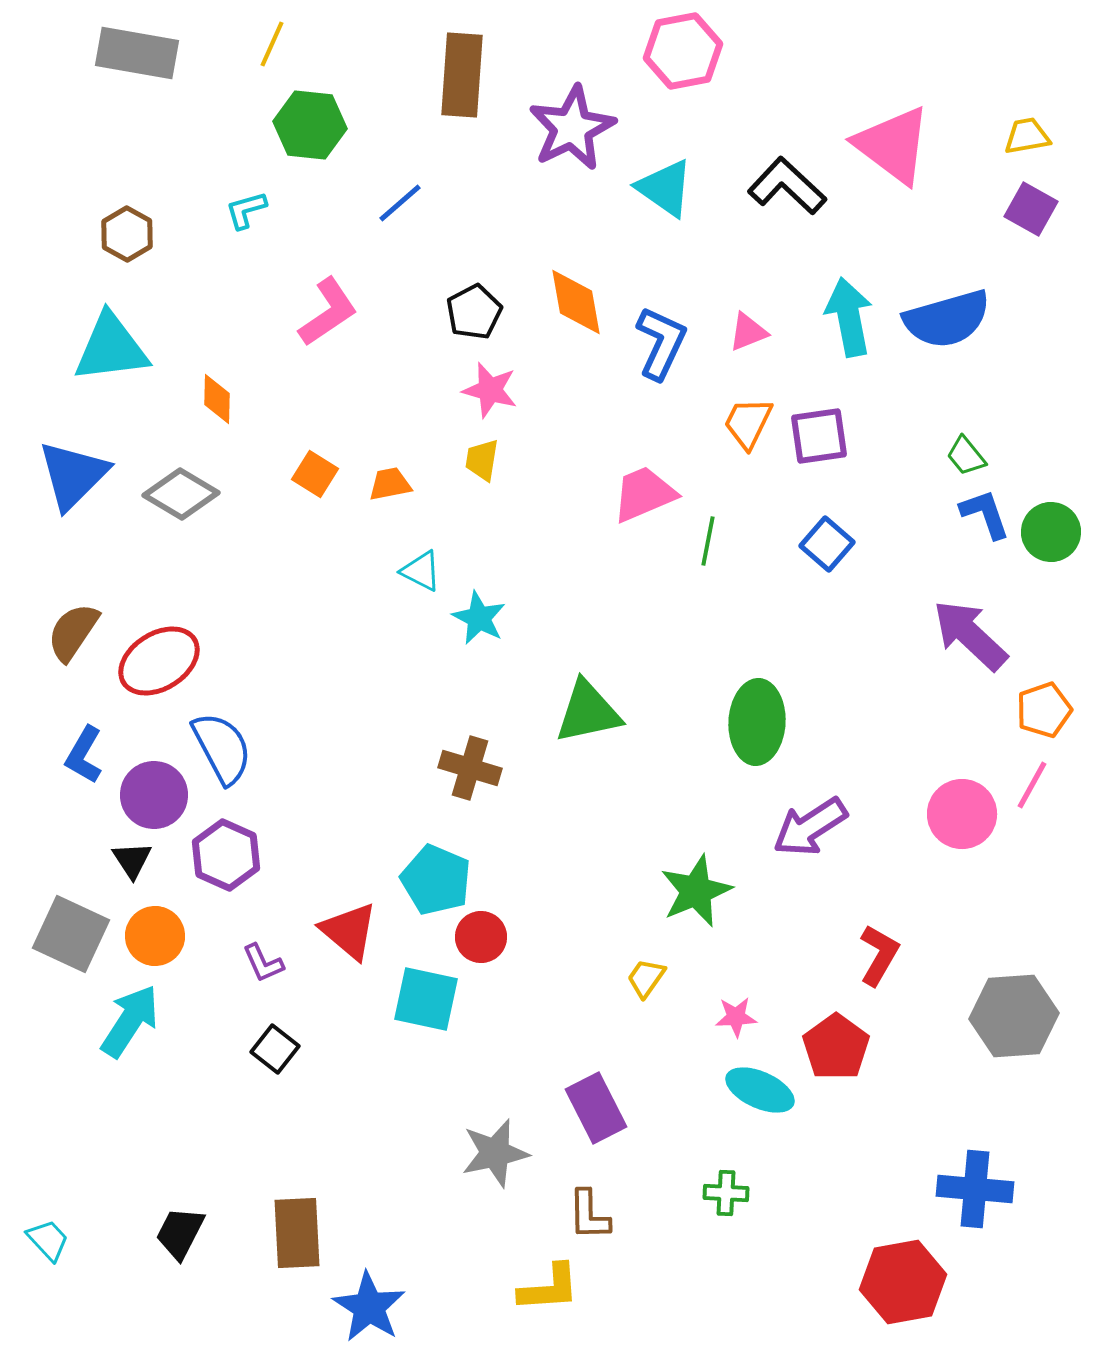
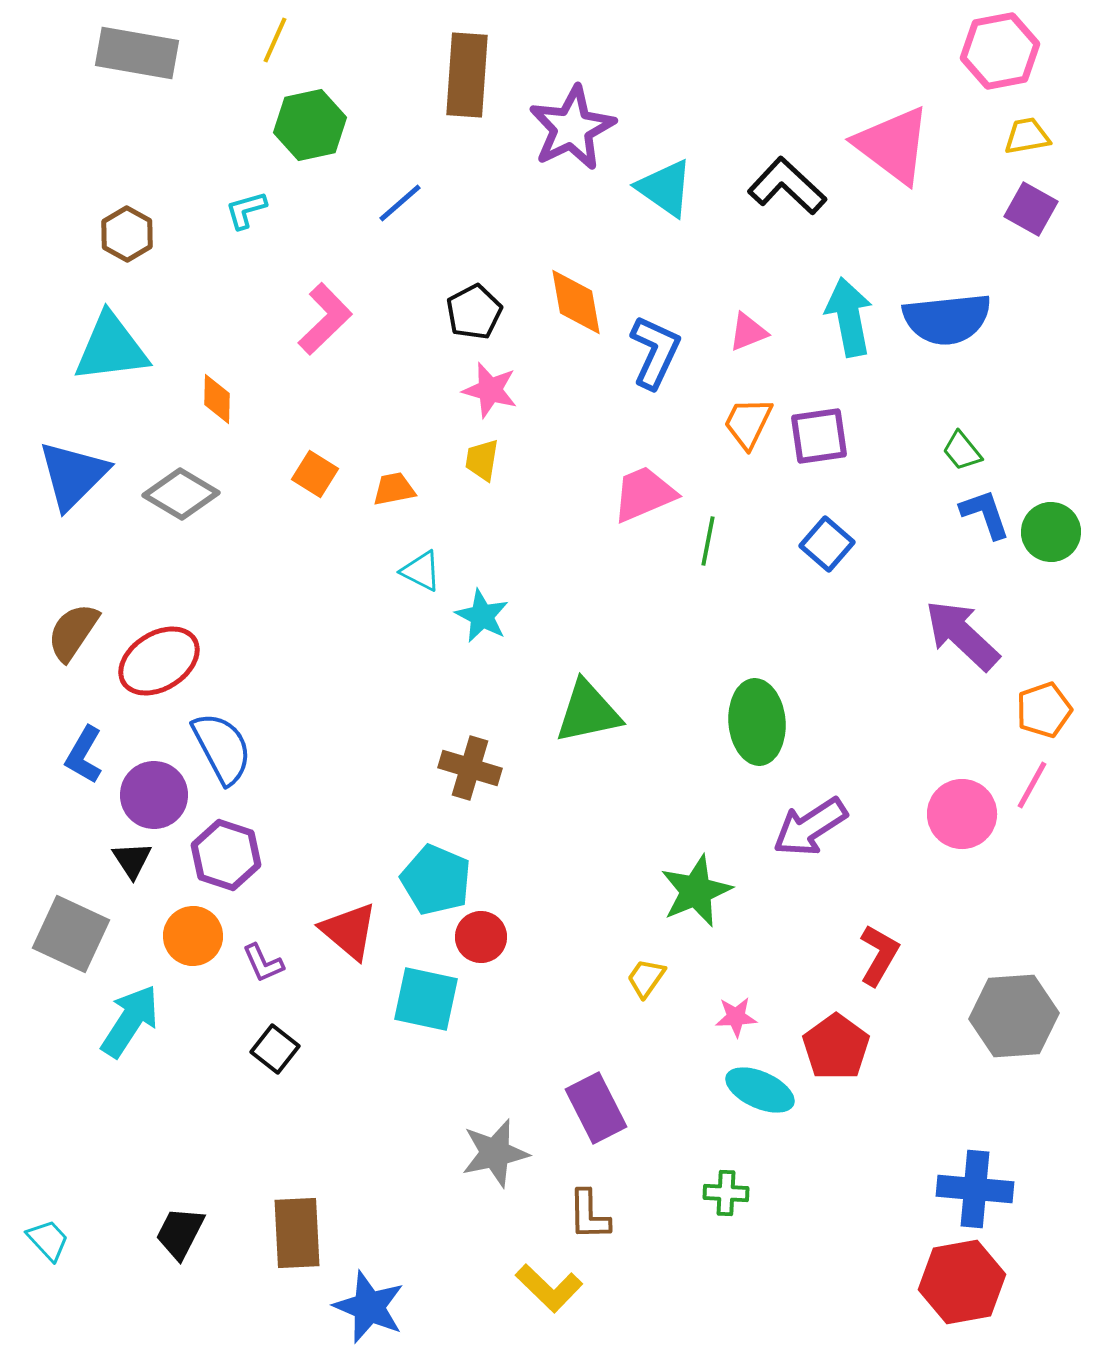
yellow line at (272, 44): moved 3 px right, 4 px up
pink hexagon at (683, 51): moved 317 px right
brown rectangle at (462, 75): moved 5 px right
green hexagon at (310, 125): rotated 18 degrees counterclockwise
pink L-shape at (328, 312): moved 3 px left, 7 px down; rotated 10 degrees counterclockwise
blue semicircle at (947, 319): rotated 10 degrees clockwise
blue L-shape at (661, 343): moved 6 px left, 9 px down
green trapezoid at (966, 456): moved 4 px left, 5 px up
orange trapezoid at (390, 484): moved 4 px right, 5 px down
cyan star at (479, 618): moved 3 px right, 2 px up
purple arrow at (970, 635): moved 8 px left
green ellipse at (757, 722): rotated 8 degrees counterclockwise
purple hexagon at (226, 855): rotated 6 degrees counterclockwise
orange circle at (155, 936): moved 38 px right
red hexagon at (903, 1282): moved 59 px right
yellow L-shape at (549, 1288): rotated 48 degrees clockwise
blue star at (369, 1307): rotated 10 degrees counterclockwise
